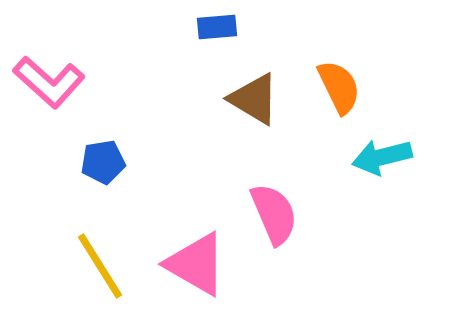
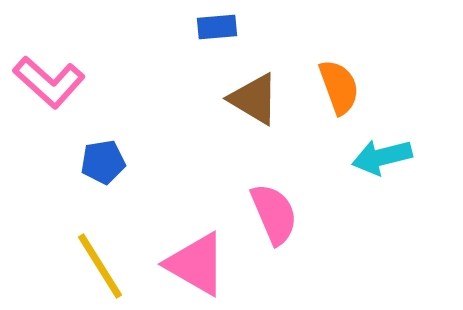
orange semicircle: rotated 6 degrees clockwise
